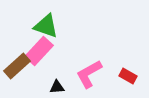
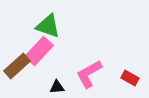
green triangle: moved 2 px right
red rectangle: moved 2 px right, 2 px down
